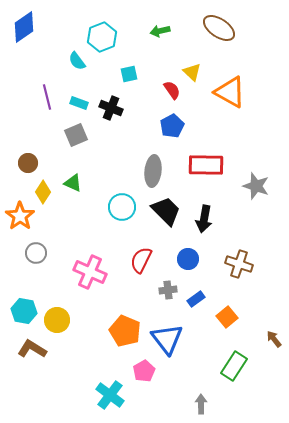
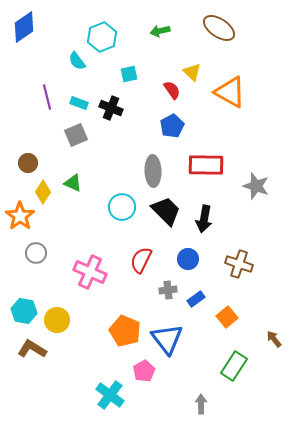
gray ellipse at (153, 171): rotated 8 degrees counterclockwise
